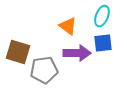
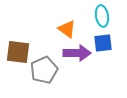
cyan ellipse: rotated 30 degrees counterclockwise
orange triangle: moved 1 px left, 3 px down
brown square: rotated 10 degrees counterclockwise
gray pentagon: rotated 16 degrees counterclockwise
